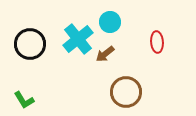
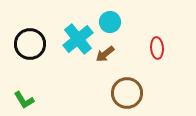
red ellipse: moved 6 px down
brown circle: moved 1 px right, 1 px down
